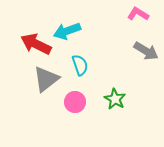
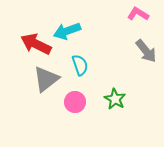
gray arrow: rotated 20 degrees clockwise
